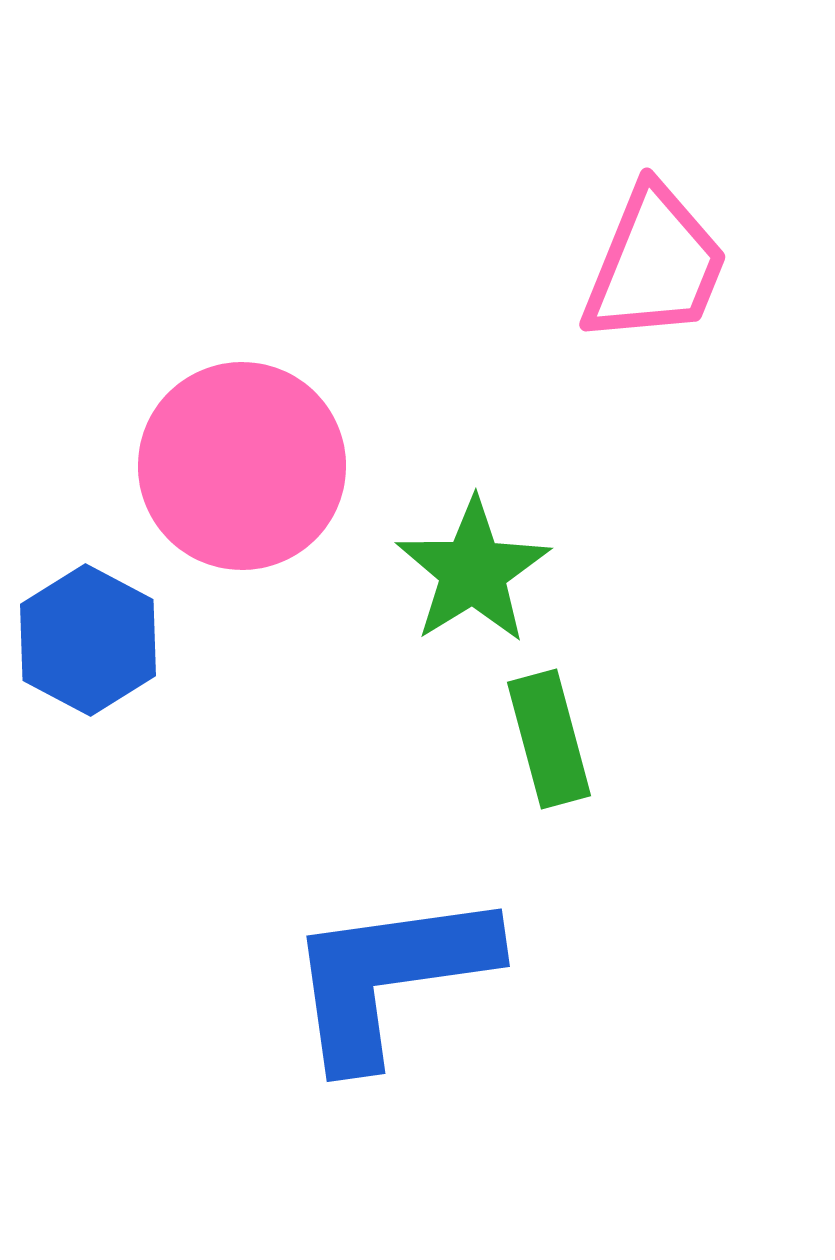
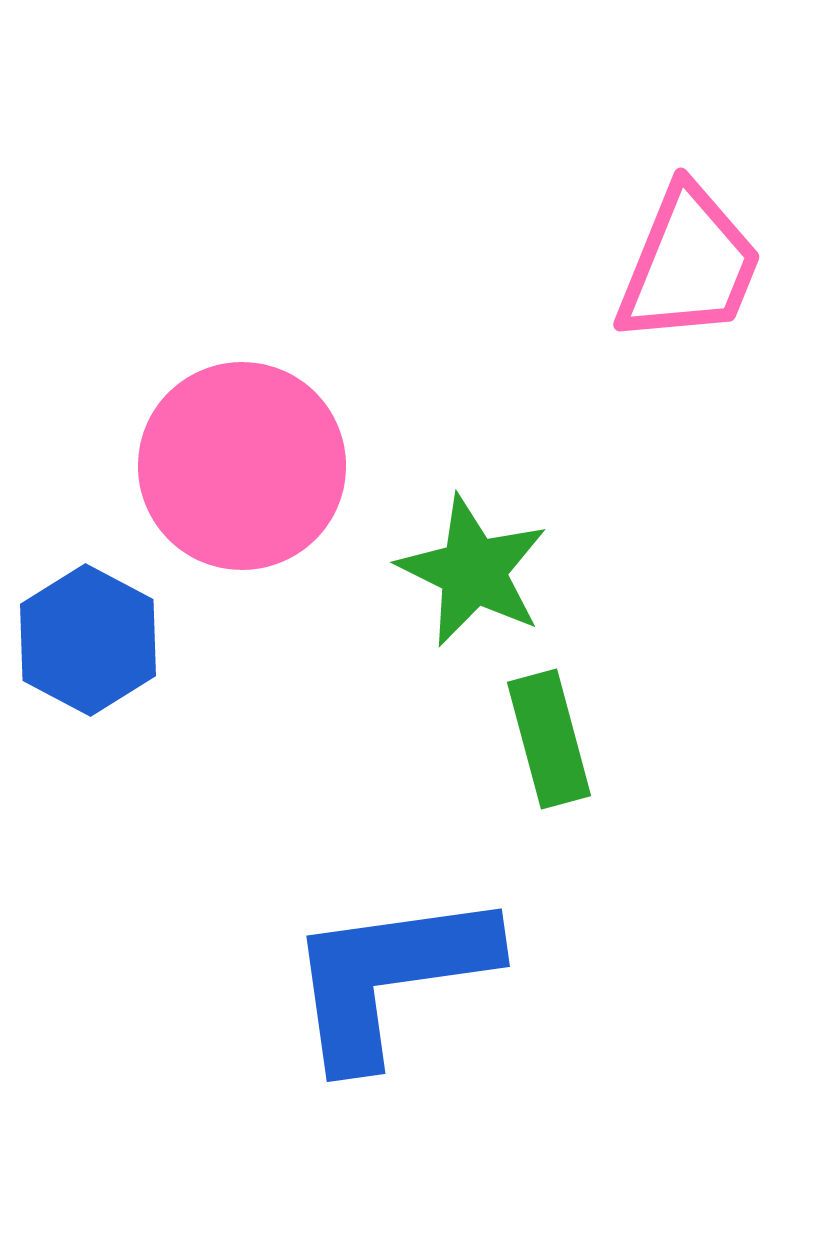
pink trapezoid: moved 34 px right
green star: rotated 14 degrees counterclockwise
